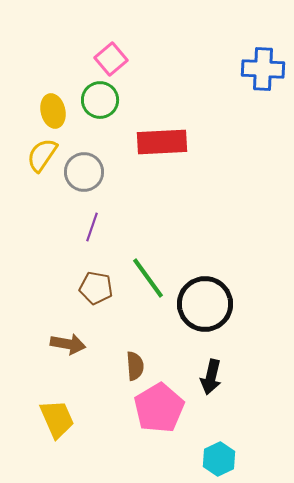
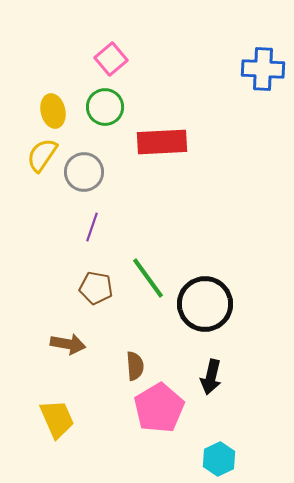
green circle: moved 5 px right, 7 px down
